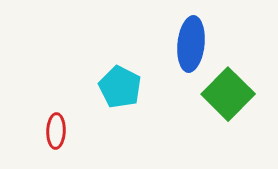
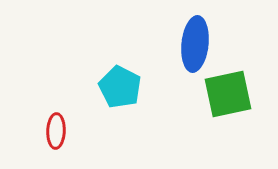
blue ellipse: moved 4 px right
green square: rotated 33 degrees clockwise
